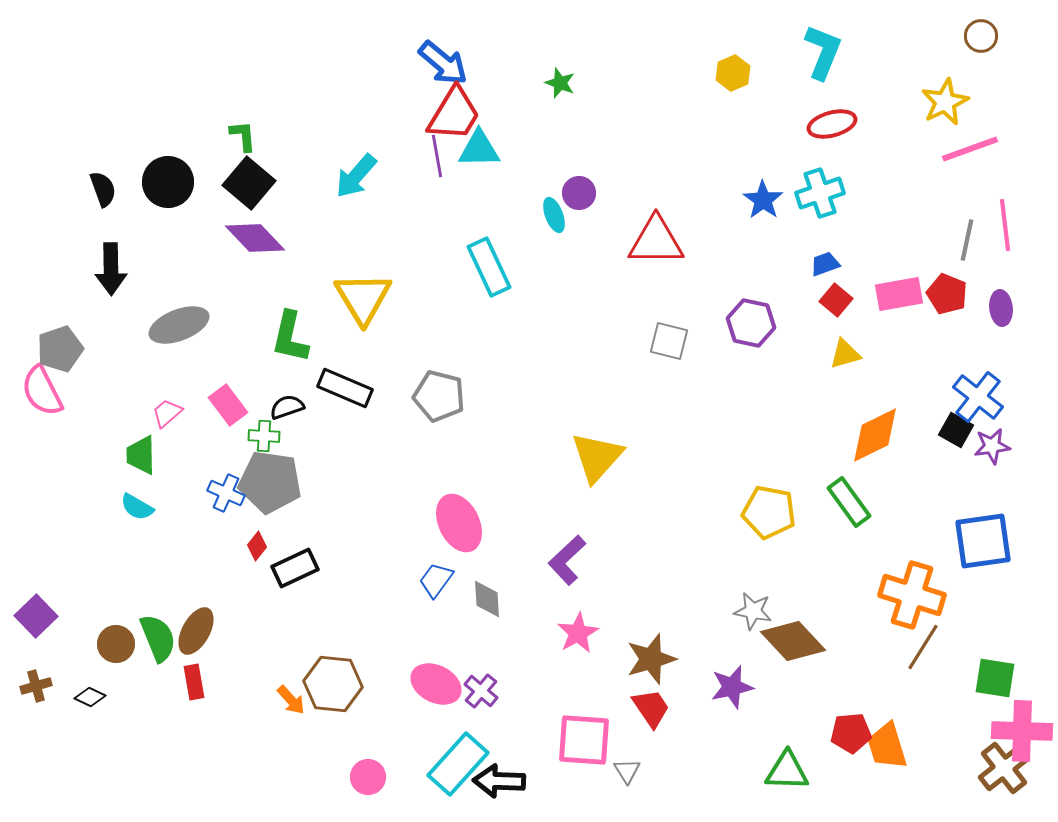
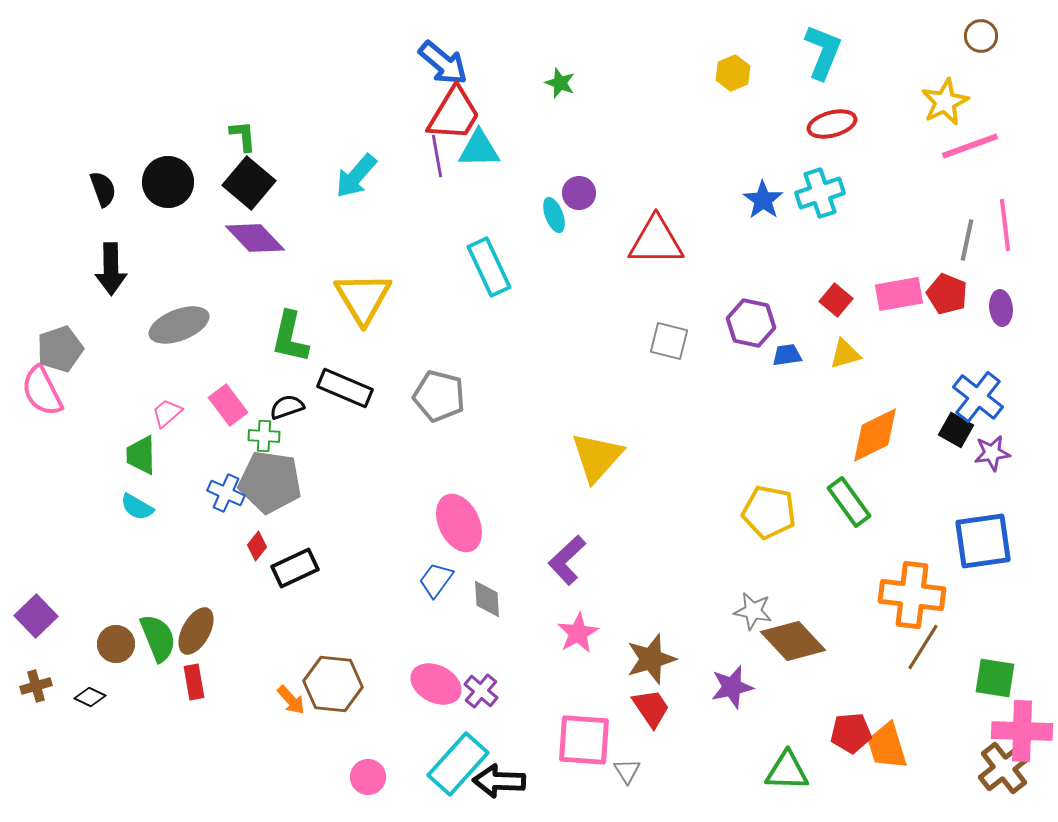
pink line at (970, 149): moved 3 px up
blue trapezoid at (825, 264): moved 38 px left, 91 px down; rotated 12 degrees clockwise
purple star at (992, 446): moved 7 px down
orange cross at (912, 595): rotated 10 degrees counterclockwise
